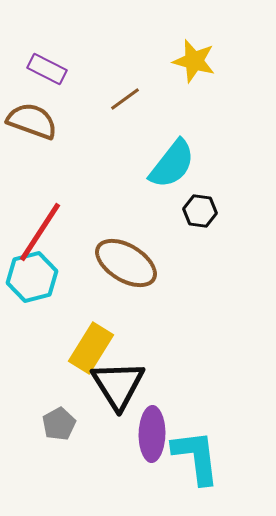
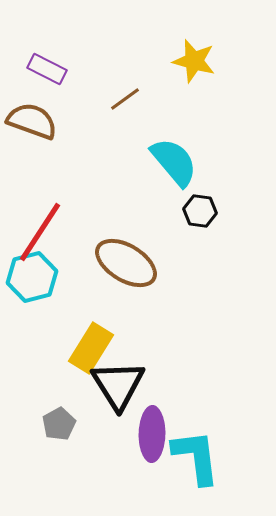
cyan semicircle: moved 2 px right, 2 px up; rotated 78 degrees counterclockwise
